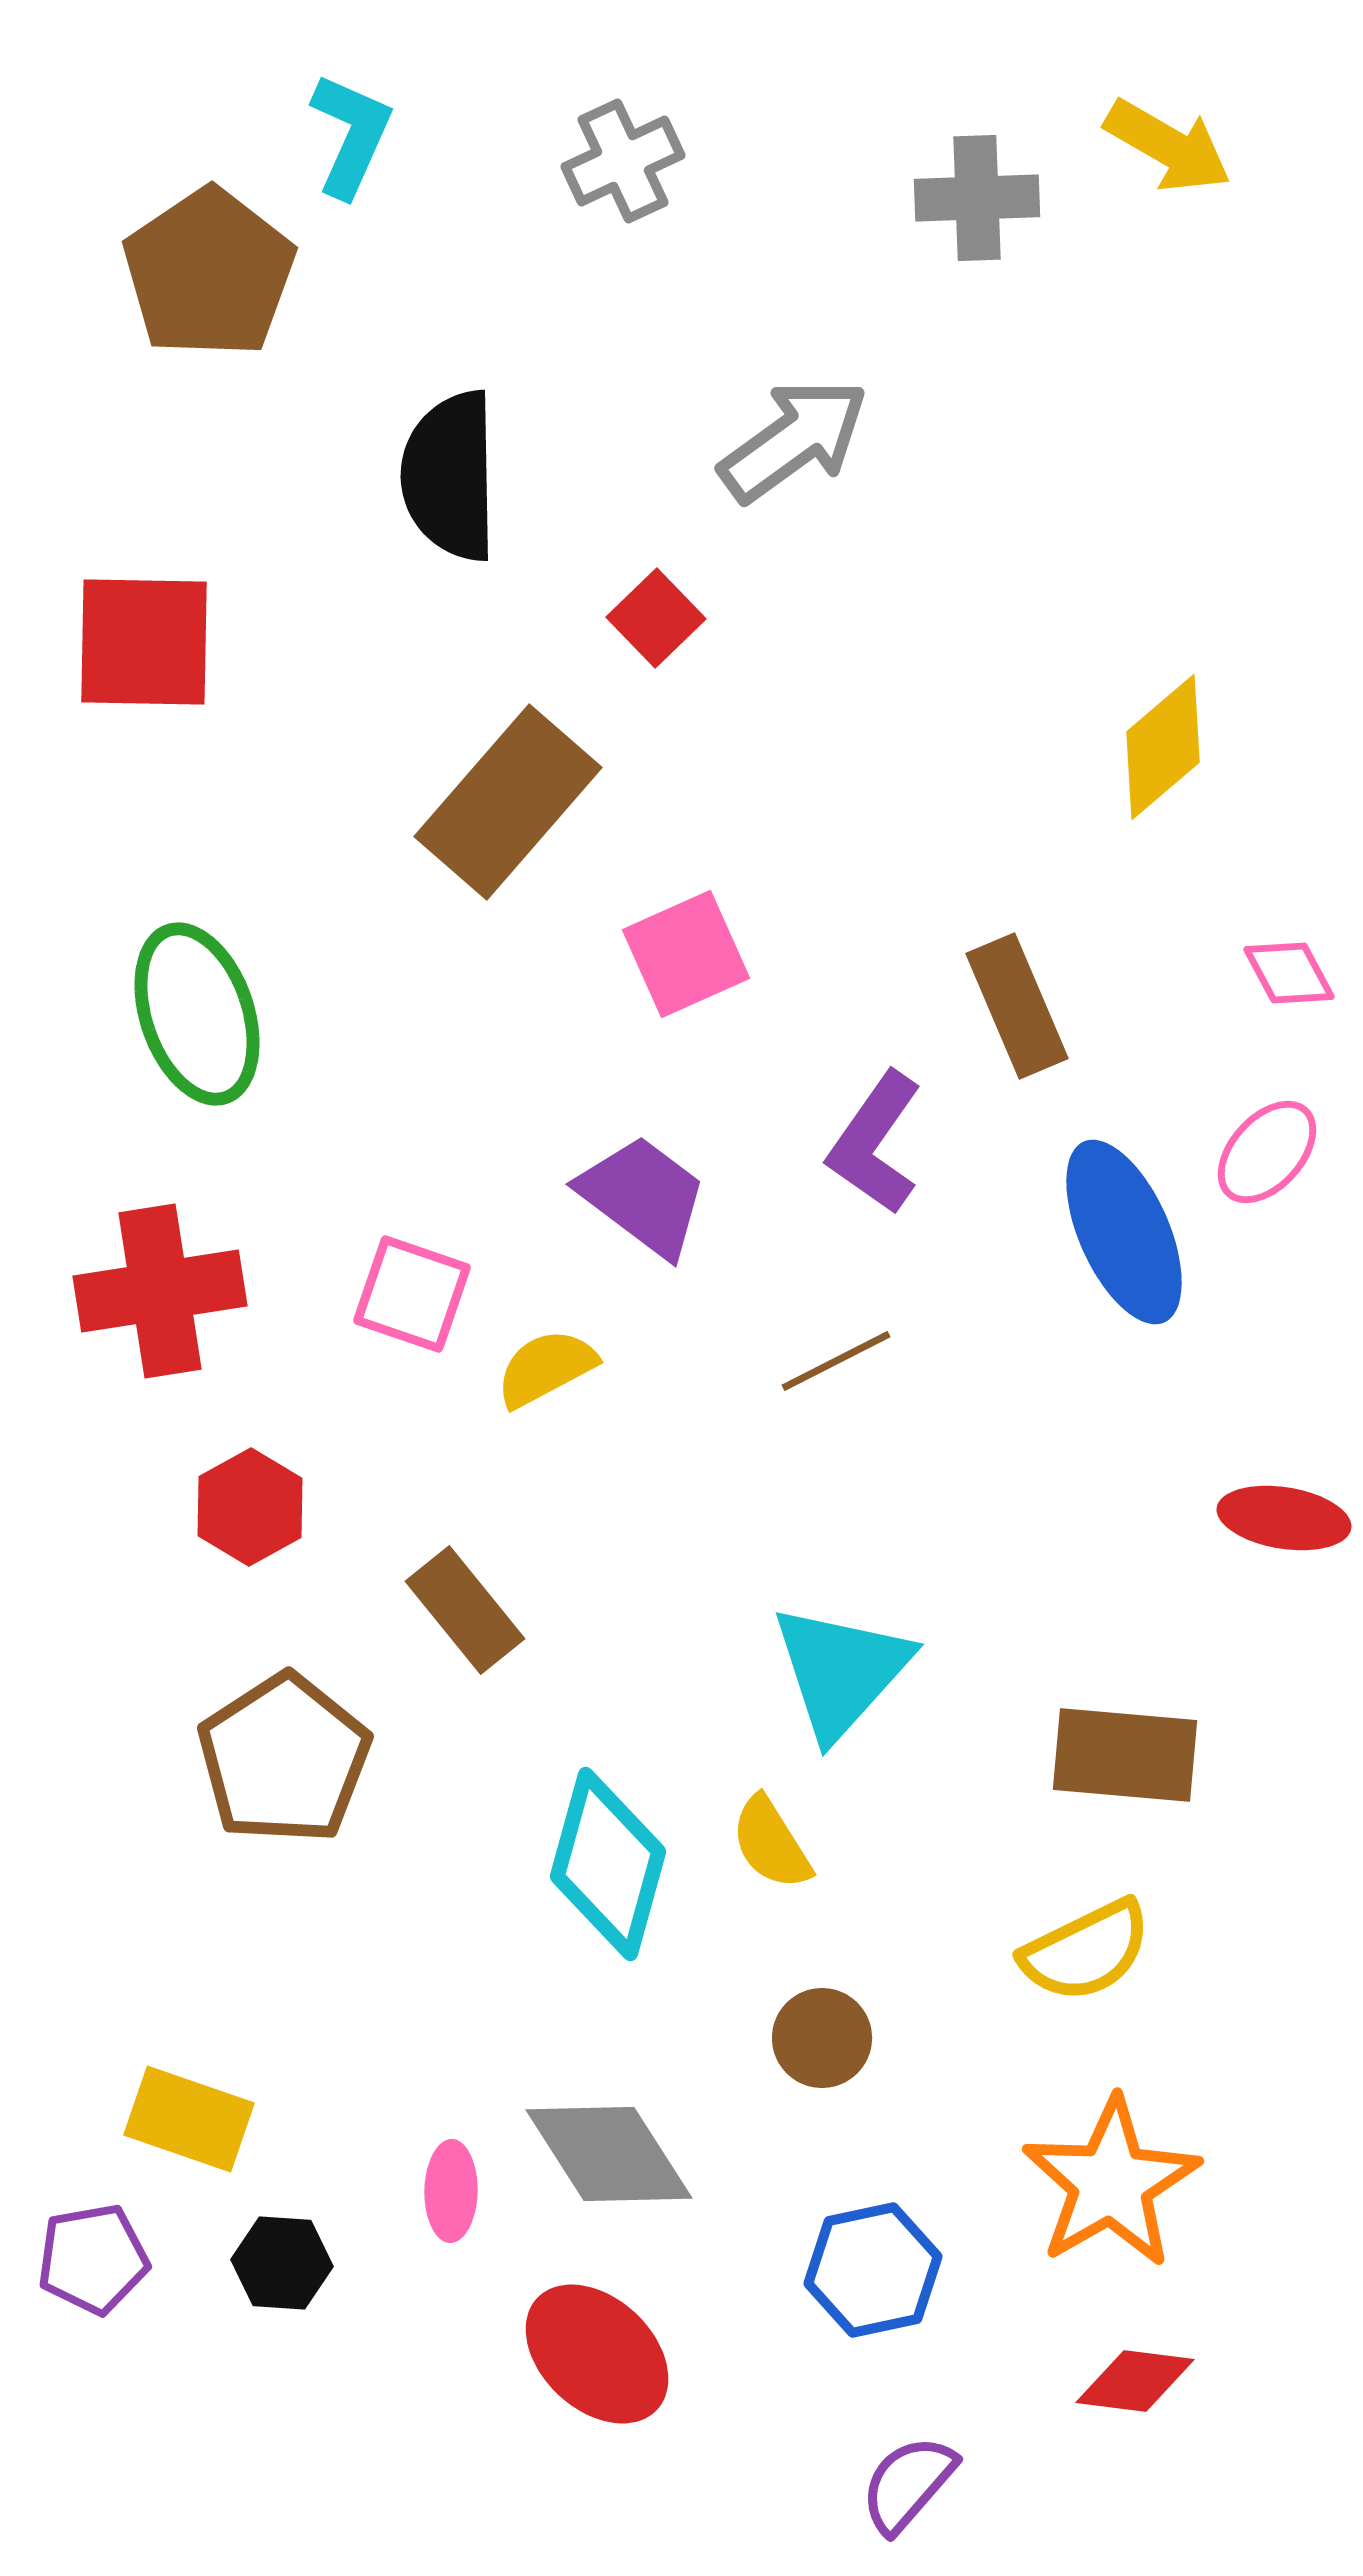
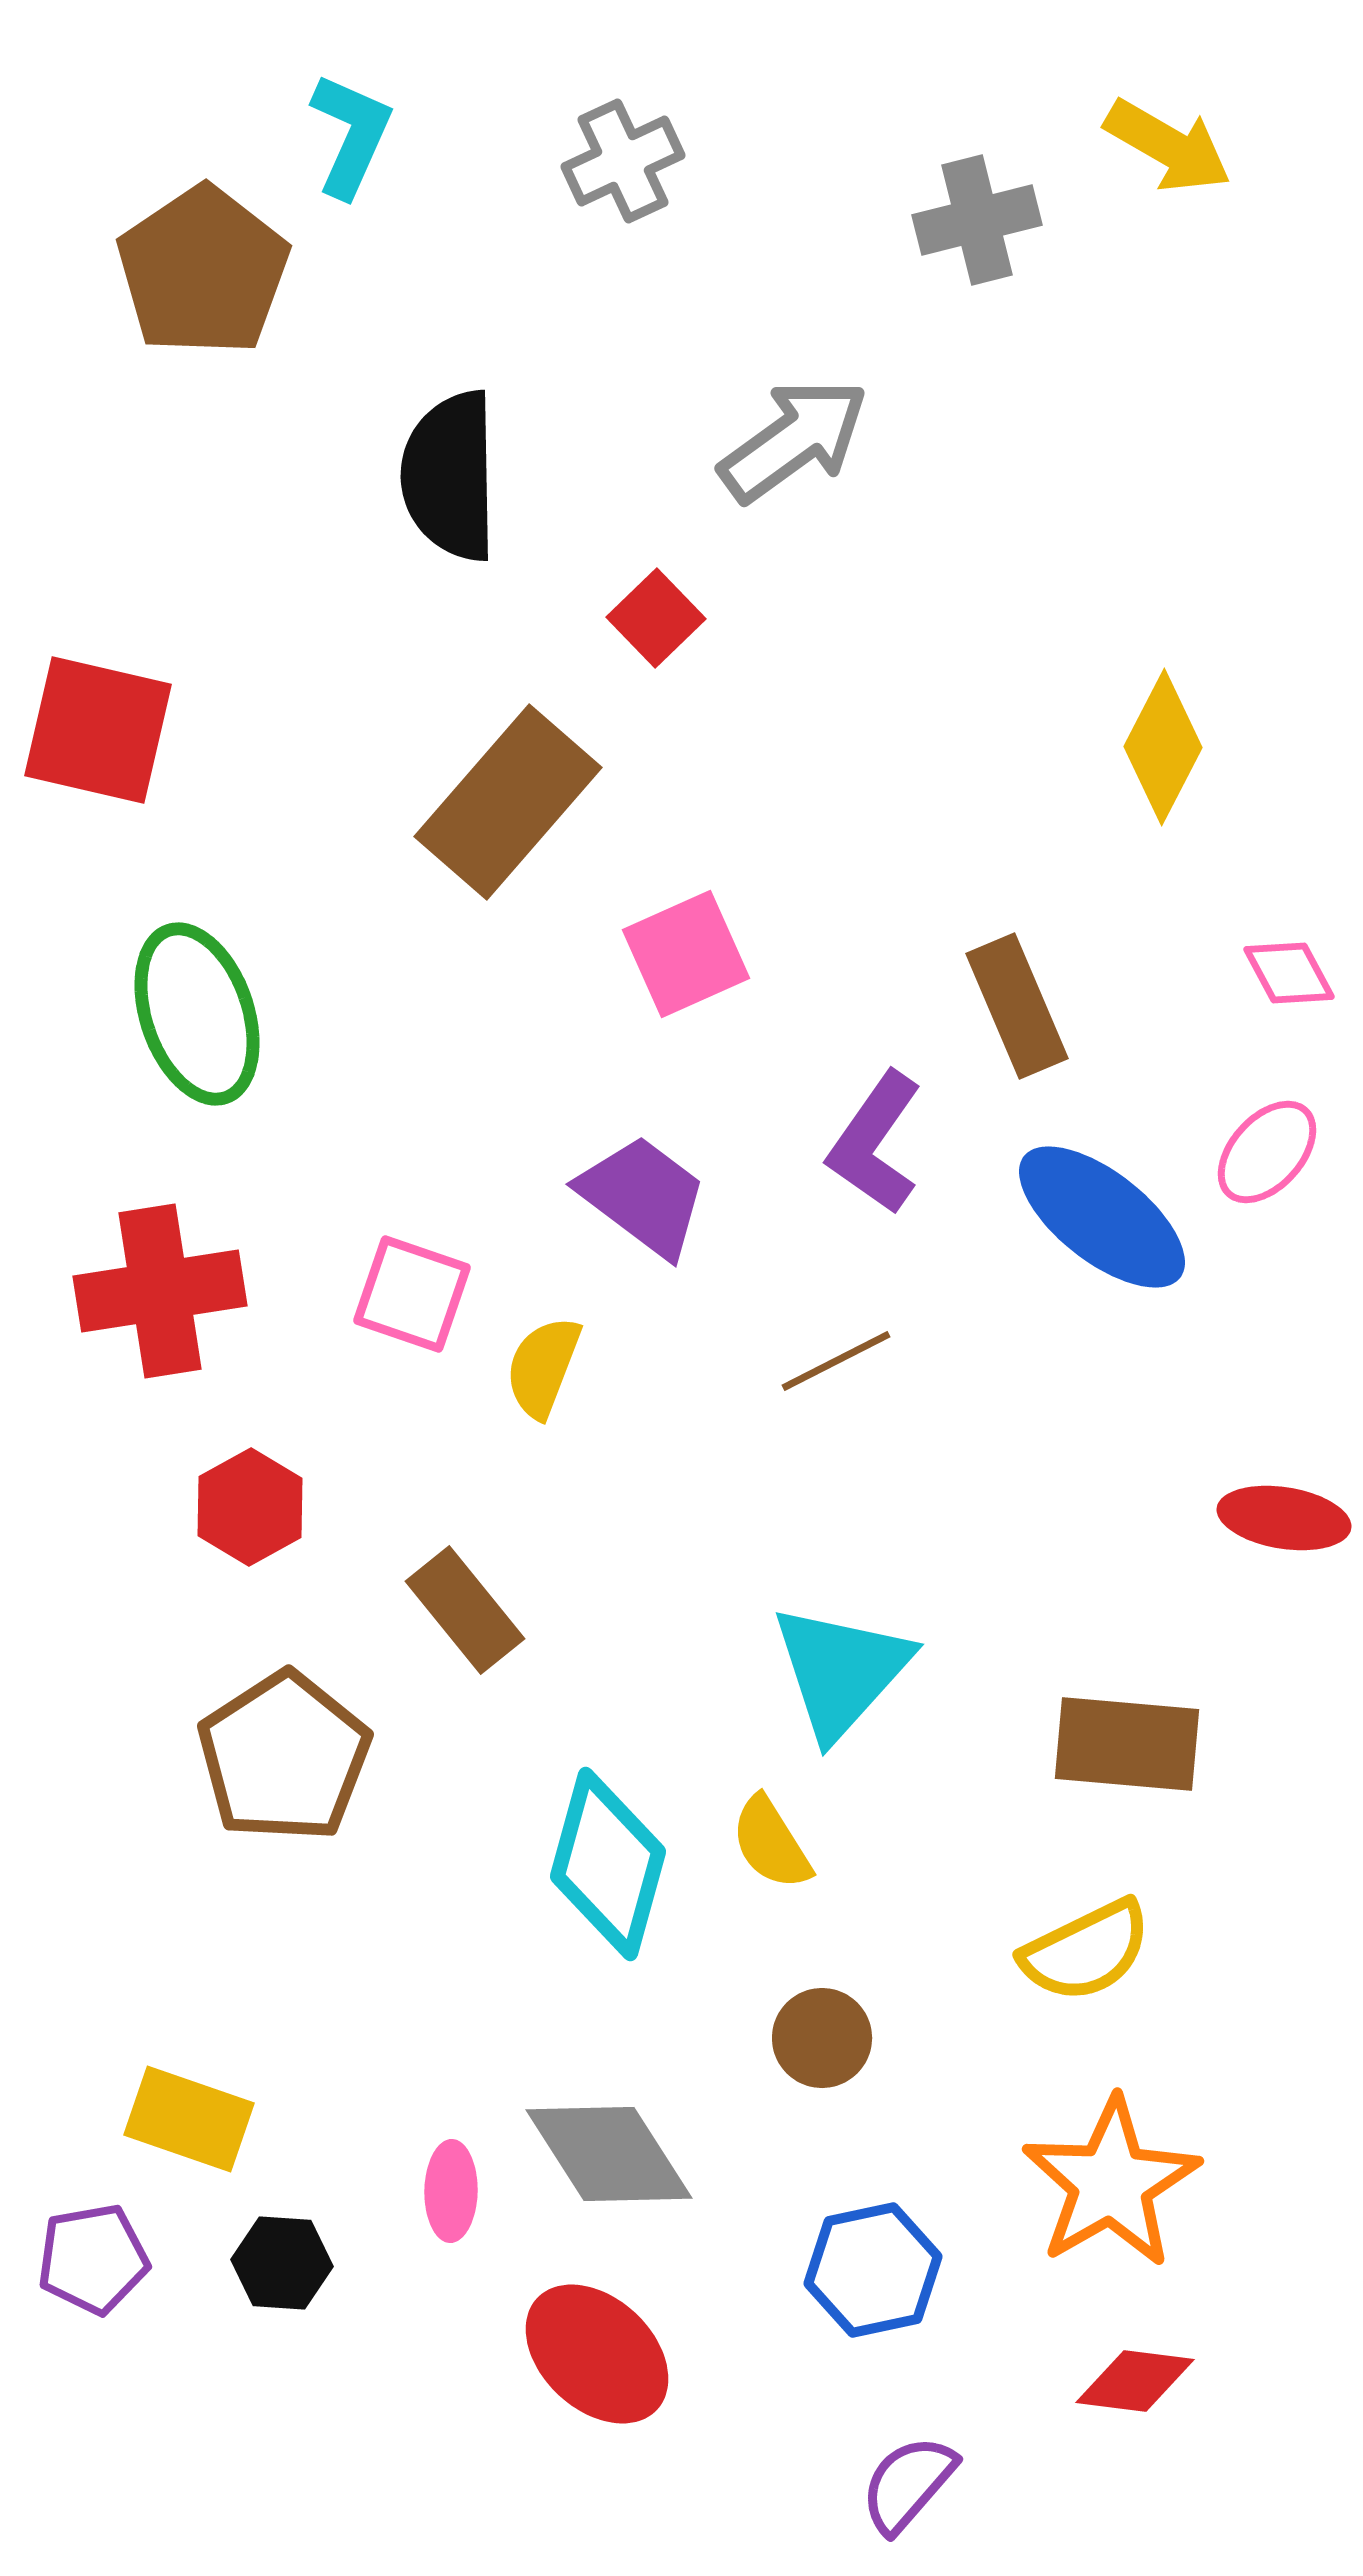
gray cross at (977, 198): moved 22 px down; rotated 12 degrees counterclockwise
brown pentagon at (209, 273): moved 6 px left, 2 px up
red square at (144, 642): moved 46 px left, 88 px down; rotated 12 degrees clockwise
yellow diamond at (1163, 747): rotated 22 degrees counterclockwise
blue ellipse at (1124, 1232): moved 22 px left, 15 px up; rotated 28 degrees counterclockwise
yellow semicircle at (546, 1368): moved 3 px left, 1 px up; rotated 41 degrees counterclockwise
brown rectangle at (1125, 1755): moved 2 px right, 11 px up
brown pentagon at (284, 1759): moved 2 px up
